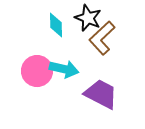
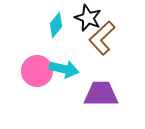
cyan diamond: rotated 40 degrees clockwise
purple trapezoid: rotated 27 degrees counterclockwise
